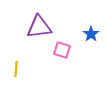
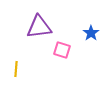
blue star: moved 1 px up
